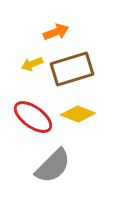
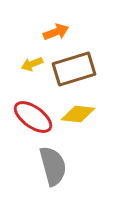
brown rectangle: moved 2 px right
yellow diamond: rotated 16 degrees counterclockwise
gray semicircle: rotated 60 degrees counterclockwise
